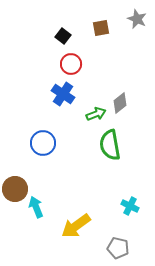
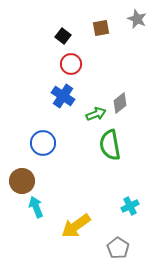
blue cross: moved 2 px down
brown circle: moved 7 px right, 8 px up
cyan cross: rotated 36 degrees clockwise
gray pentagon: rotated 20 degrees clockwise
